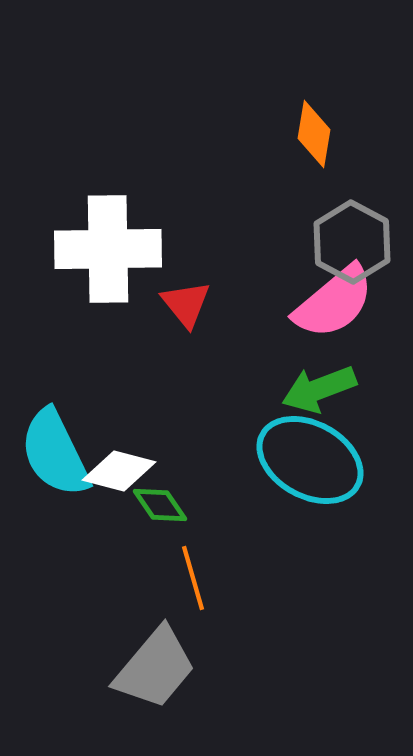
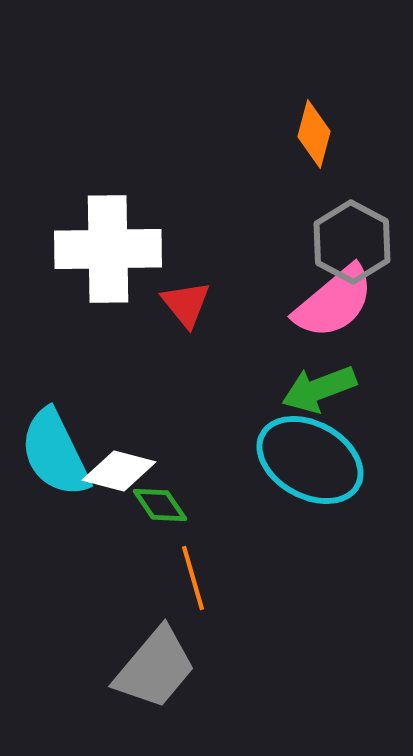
orange diamond: rotated 6 degrees clockwise
